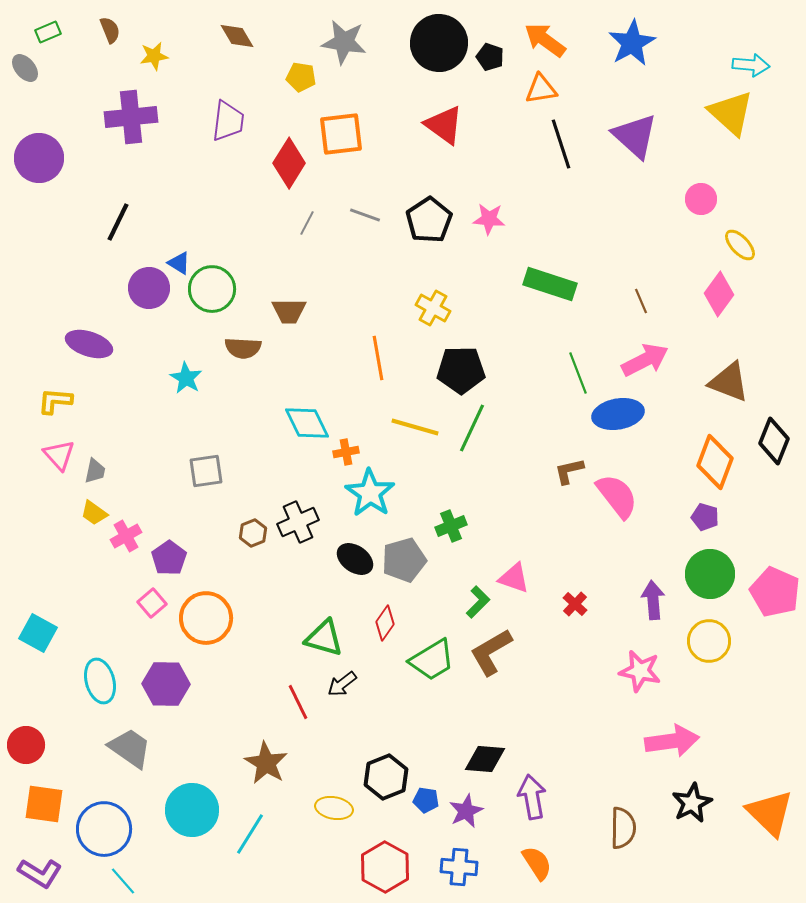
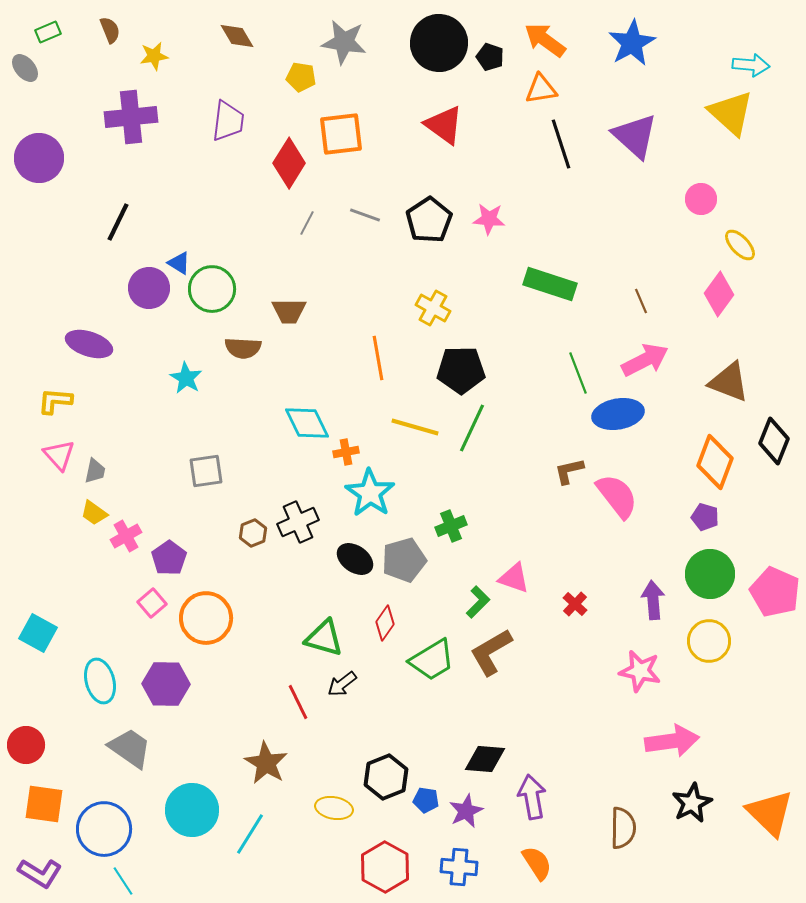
cyan line at (123, 881): rotated 8 degrees clockwise
